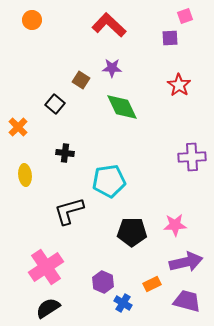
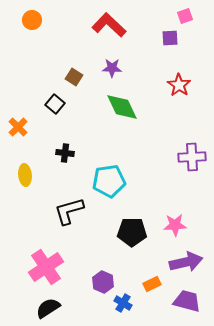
brown square: moved 7 px left, 3 px up
